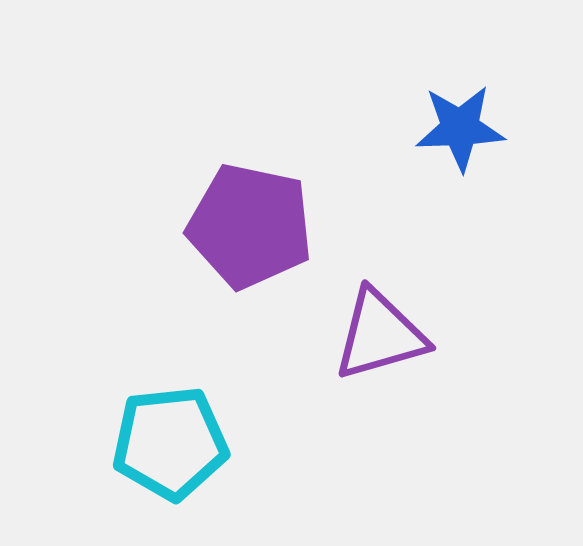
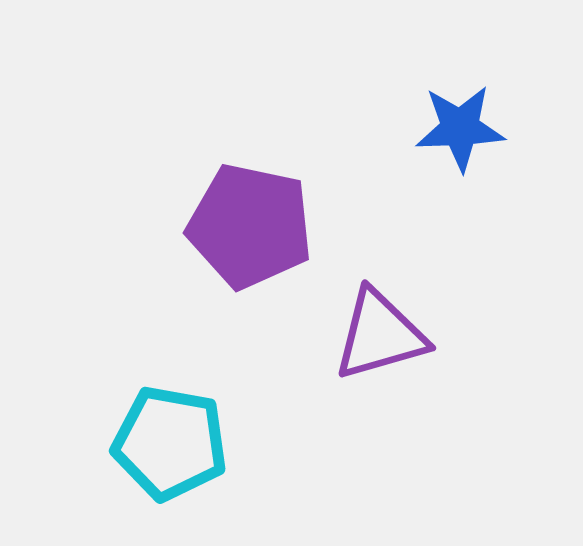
cyan pentagon: rotated 16 degrees clockwise
